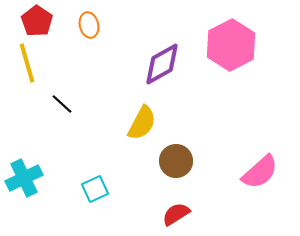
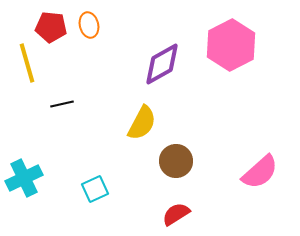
red pentagon: moved 14 px right, 6 px down; rotated 28 degrees counterclockwise
black line: rotated 55 degrees counterclockwise
